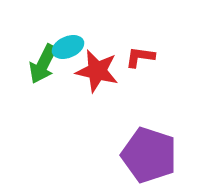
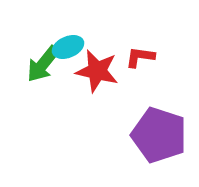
green arrow: rotated 12 degrees clockwise
purple pentagon: moved 10 px right, 20 px up
